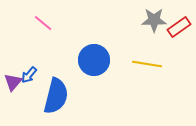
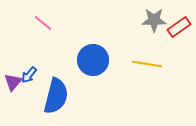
blue circle: moved 1 px left
